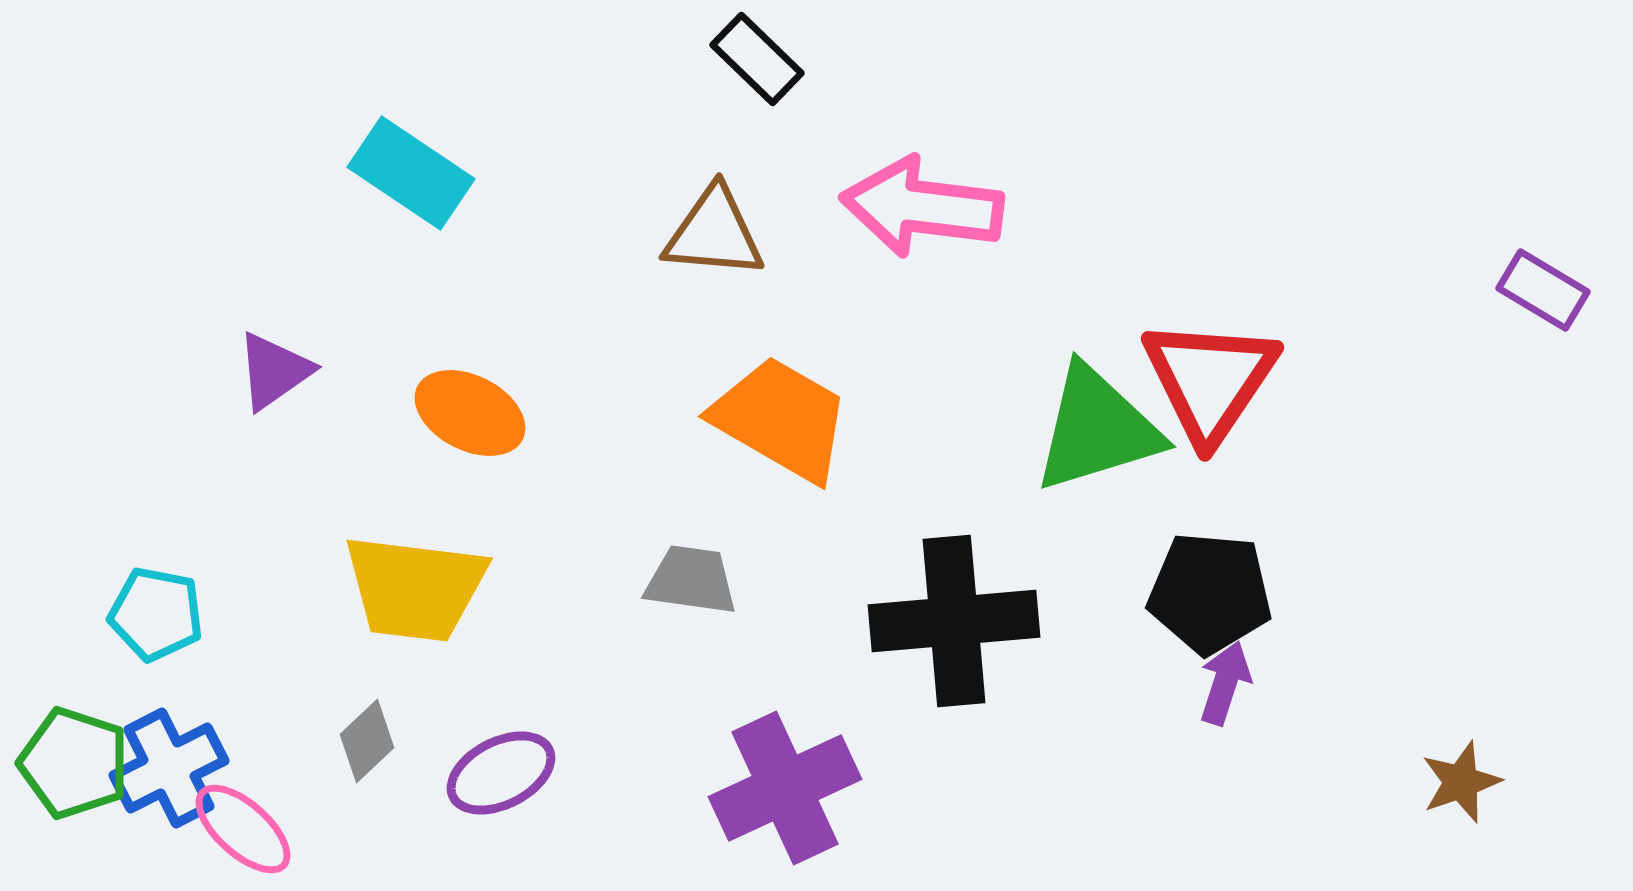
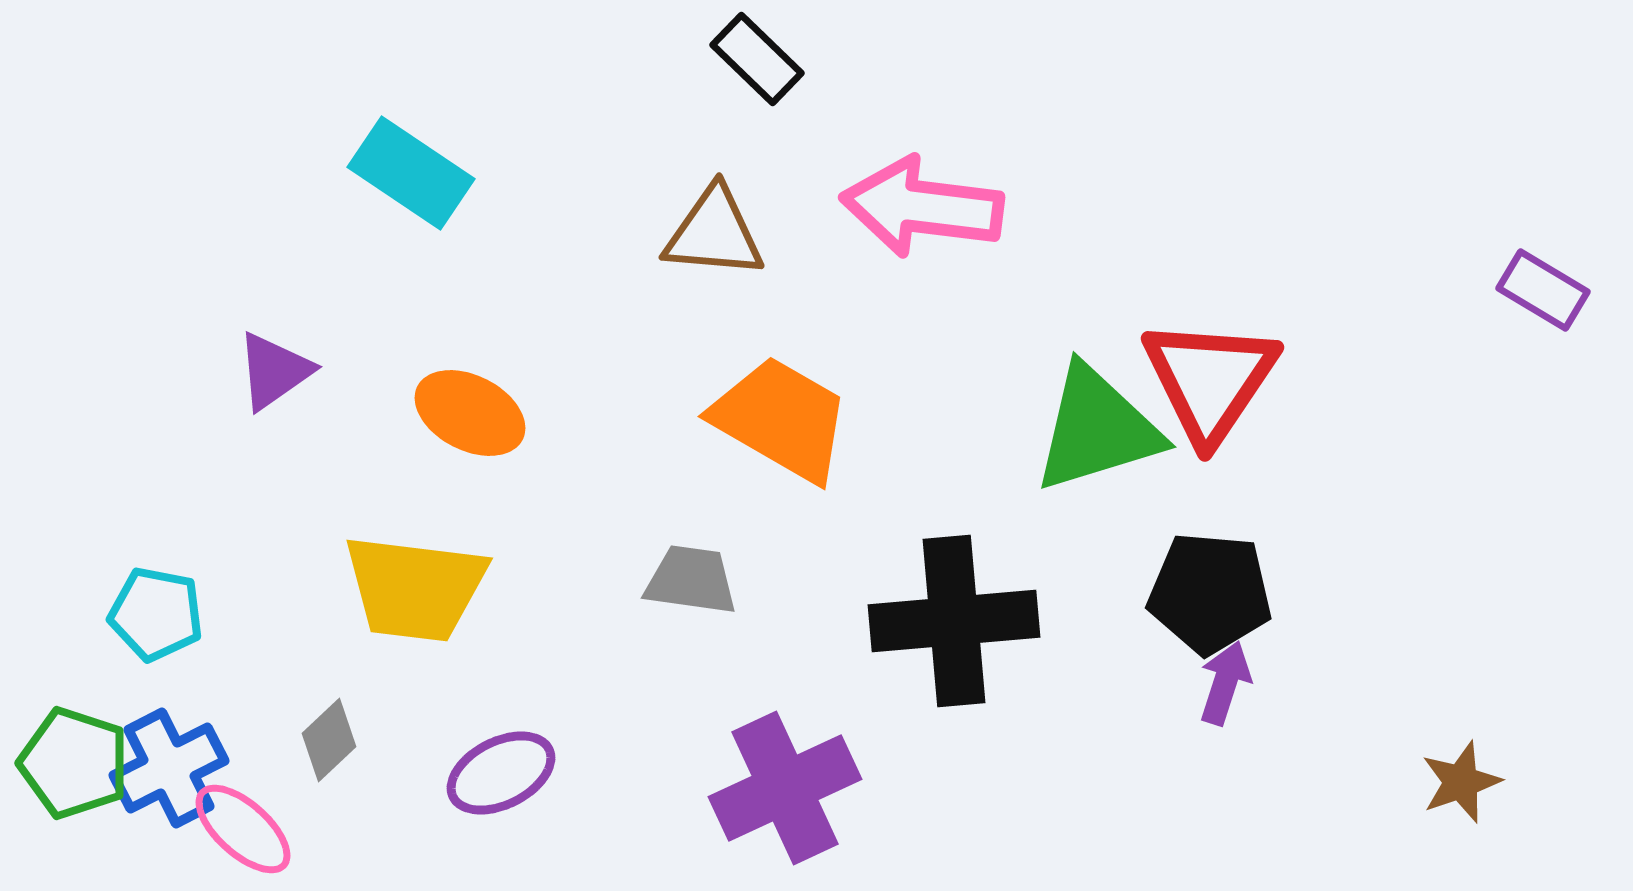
gray diamond: moved 38 px left, 1 px up
